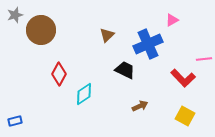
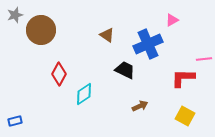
brown triangle: rotated 42 degrees counterclockwise
red L-shape: rotated 135 degrees clockwise
